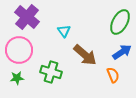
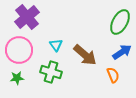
purple cross: rotated 10 degrees clockwise
cyan triangle: moved 8 px left, 14 px down
